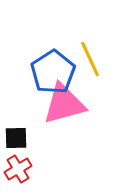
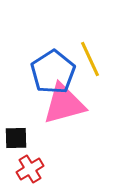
red cross: moved 12 px right
